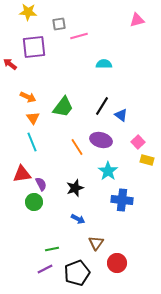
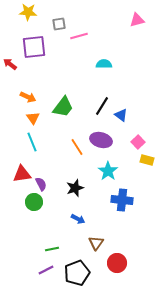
purple line: moved 1 px right, 1 px down
